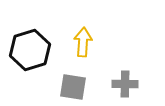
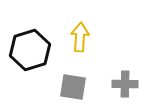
yellow arrow: moved 3 px left, 5 px up
